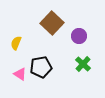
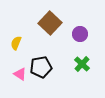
brown square: moved 2 px left
purple circle: moved 1 px right, 2 px up
green cross: moved 1 px left
